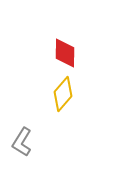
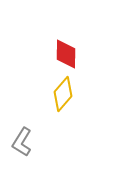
red diamond: moved 1 px right, 1 px down
